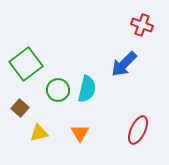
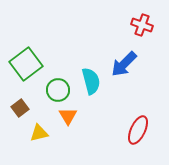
cyan semicircle: moved 4 px right, 8 px up; rotated 28 degrees counterclockwise
brown square: rotated 12 degrees clockwise
orange triangle: moved 12 px left, 17 px up
